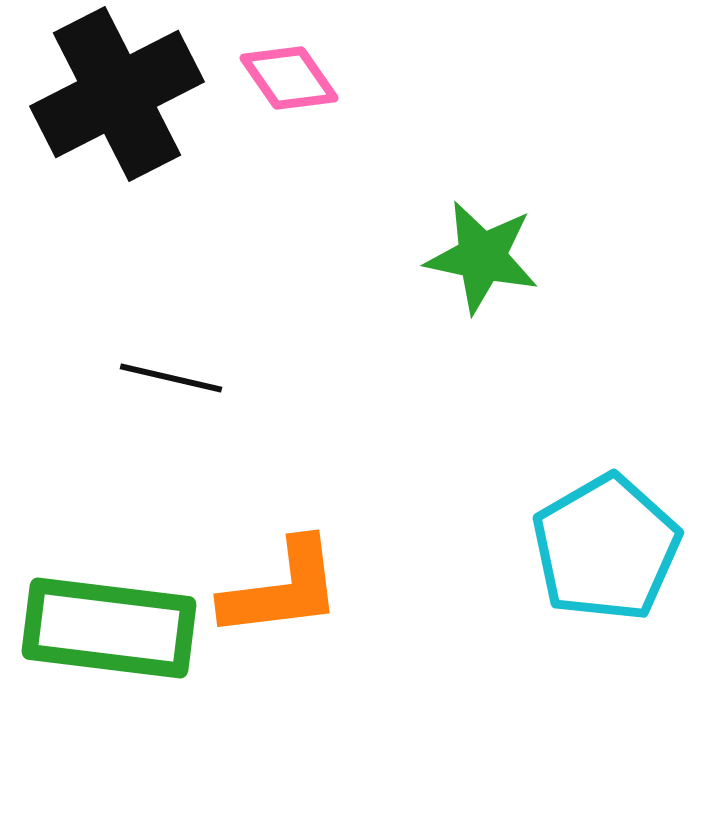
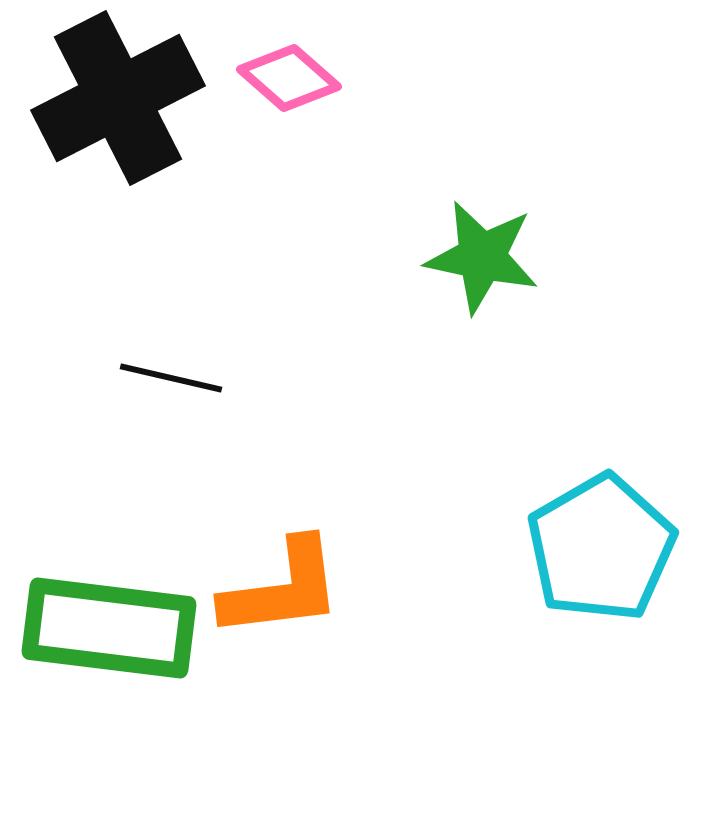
pink diamond: rotated 14 degrees counterclockwise
black cross: moved 1 px right, 4 px down
cyan pentagon: moved 5 px left
